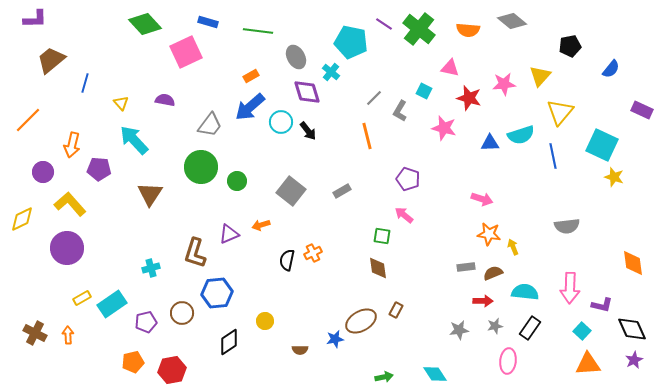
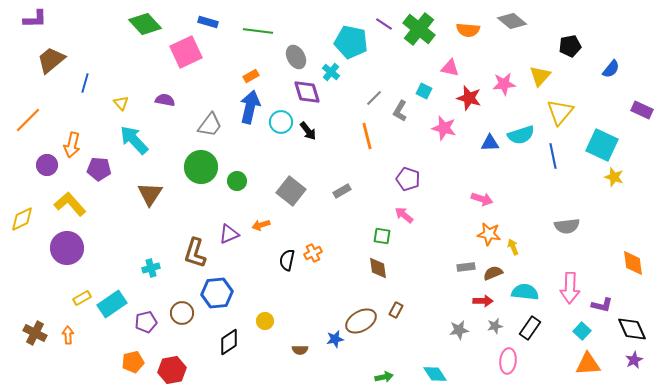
blue arrow at (250, 107): rotated 144 degrees clockwise
purple circle at (43, 172): moved 4 px right, 7 px up
